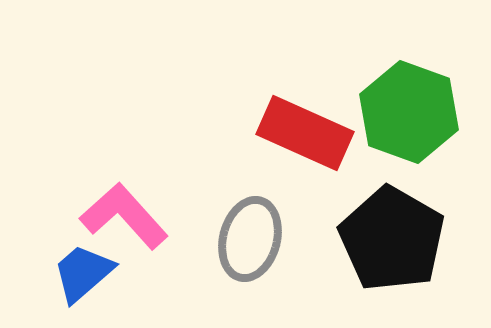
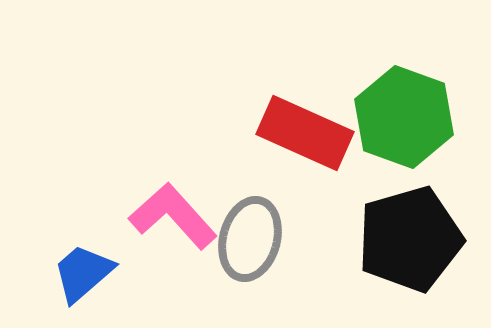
green hexagon: moved 5 px left, 5 px down
pink L-shape: moved 49 px right
black pentagon: moved 18 px right; rotated 26 degrees clockwise
